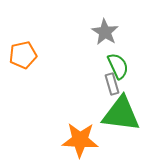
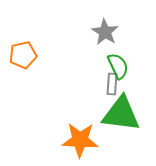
gray rectangle: rotated 20 degrees clockwise
